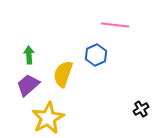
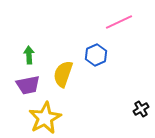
pink line: moved 4 px right, 3 px up; rotated 32 degrees counterclockwise
purple trapezoid: rotated 150 degrees counterclockwise
yellow star: moved 3 px left
